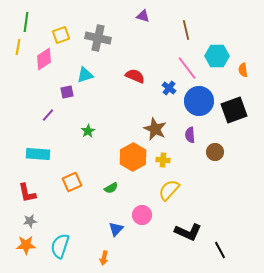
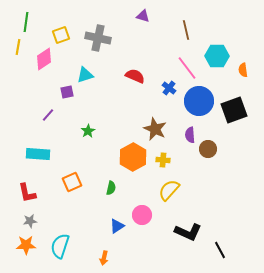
brown circle: moved 7 px left, 3 px up
green semicircle: rotated 48 degrees counterclockwise
blue triangle: moved 1 px right, 3 px up; rotated 14 degrees clockwise
